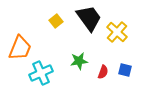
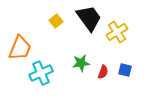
yellow cross: rotated 15 degrees clockwise
green star: moved 2 px right, 2 px down
